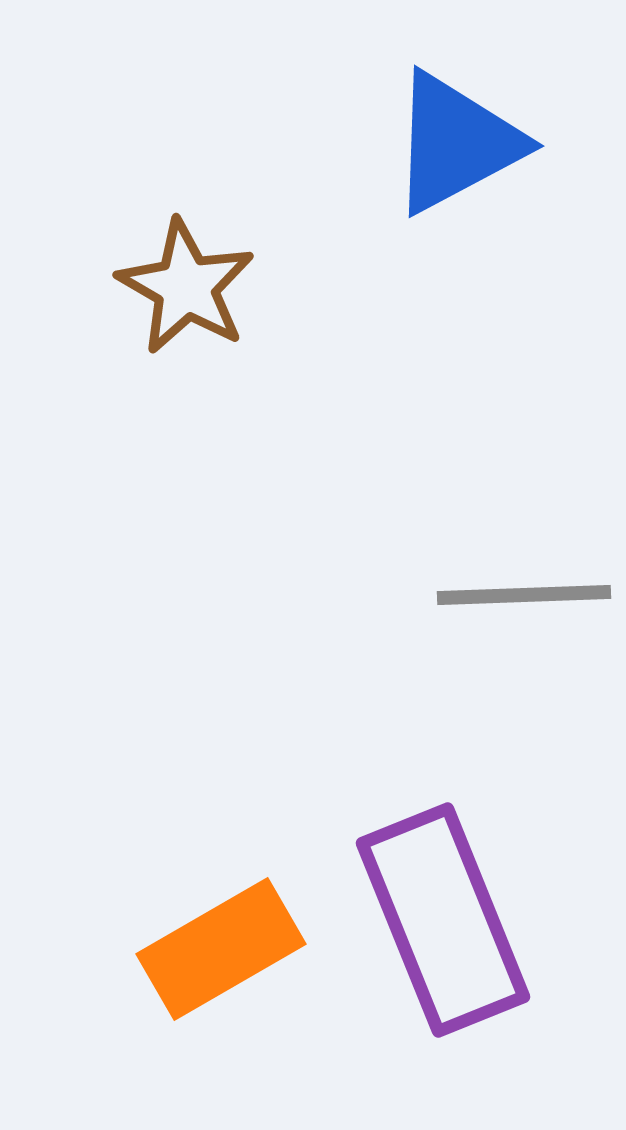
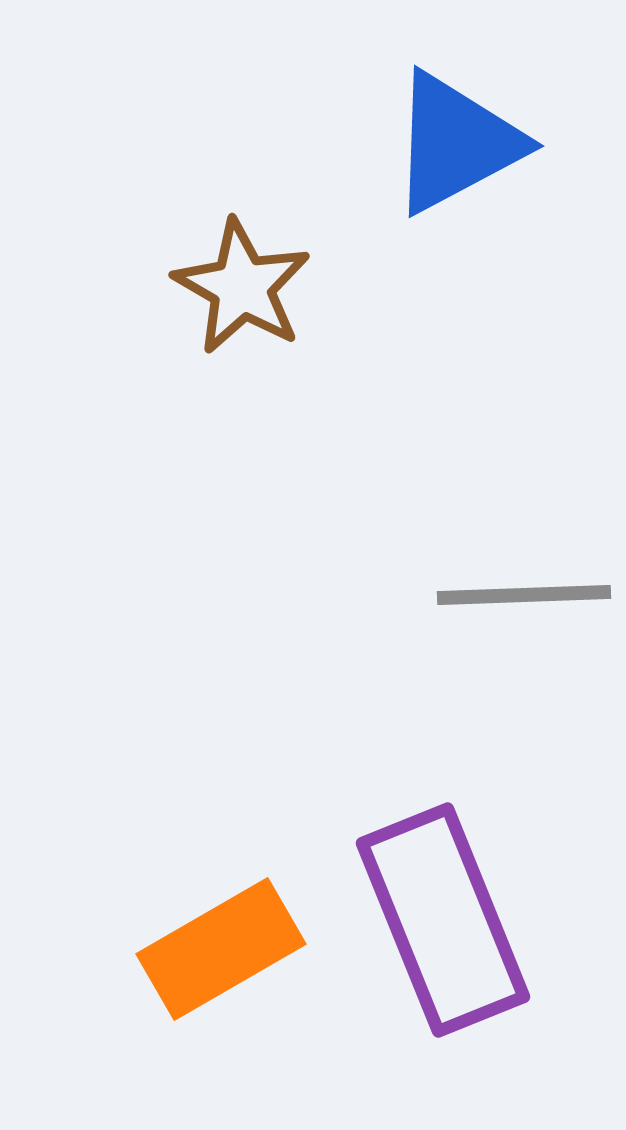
brown star: moved 56 px right
